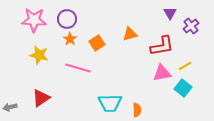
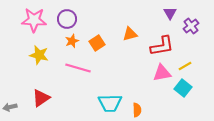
orange star: moved 2 px right, 2 px down; rotated 16 degrees clockwise
